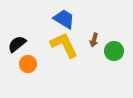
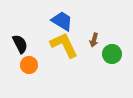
blue trapezoid: moved 2 px left, 2 px down
black semicircle: moved 3 px right; rotated 102 degrees clockwise
green circle: moved 2 px left, 3 px down
orange circle: moved 1 px right, 1 px down
